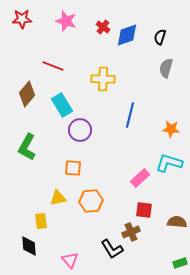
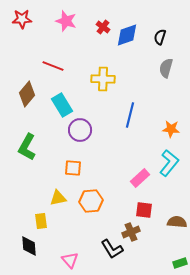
cyan L-shape: rotated 112 degrees clockwise
